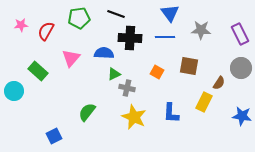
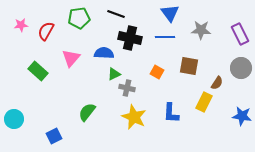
black cross: rotated 10 degrees clockwise
brown semicircle: moved 2 px left
cyan circle: moved 28 px down
